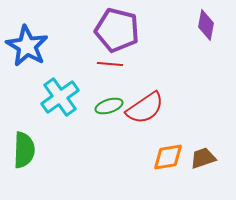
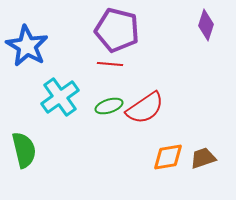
purple diamond: rotated 8 degrees clockwise
green semicircle: rotated 15 degrees counterclockwise
